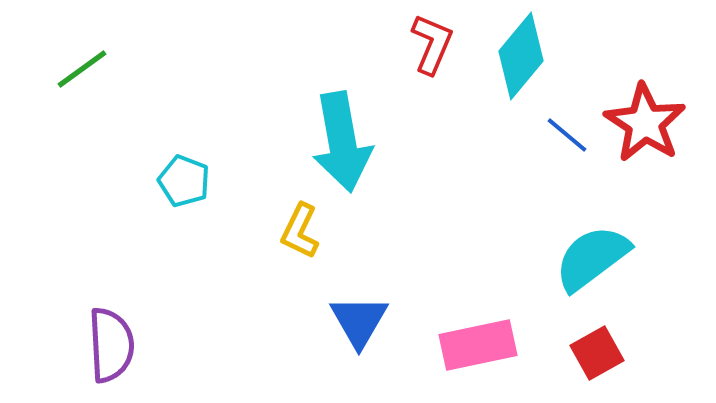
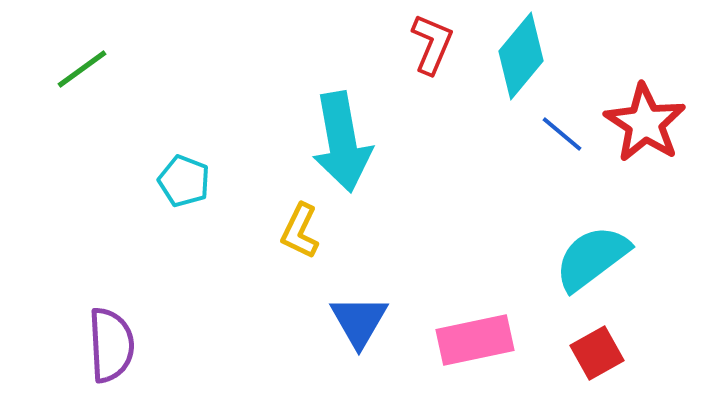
blue line: moved 5 px left, 1 px up
pink rectangle: moved 3 px left, 5 px up
